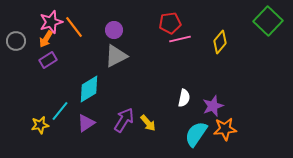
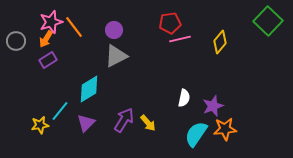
purple triangle: rotated 12 degrees counterclockwise
